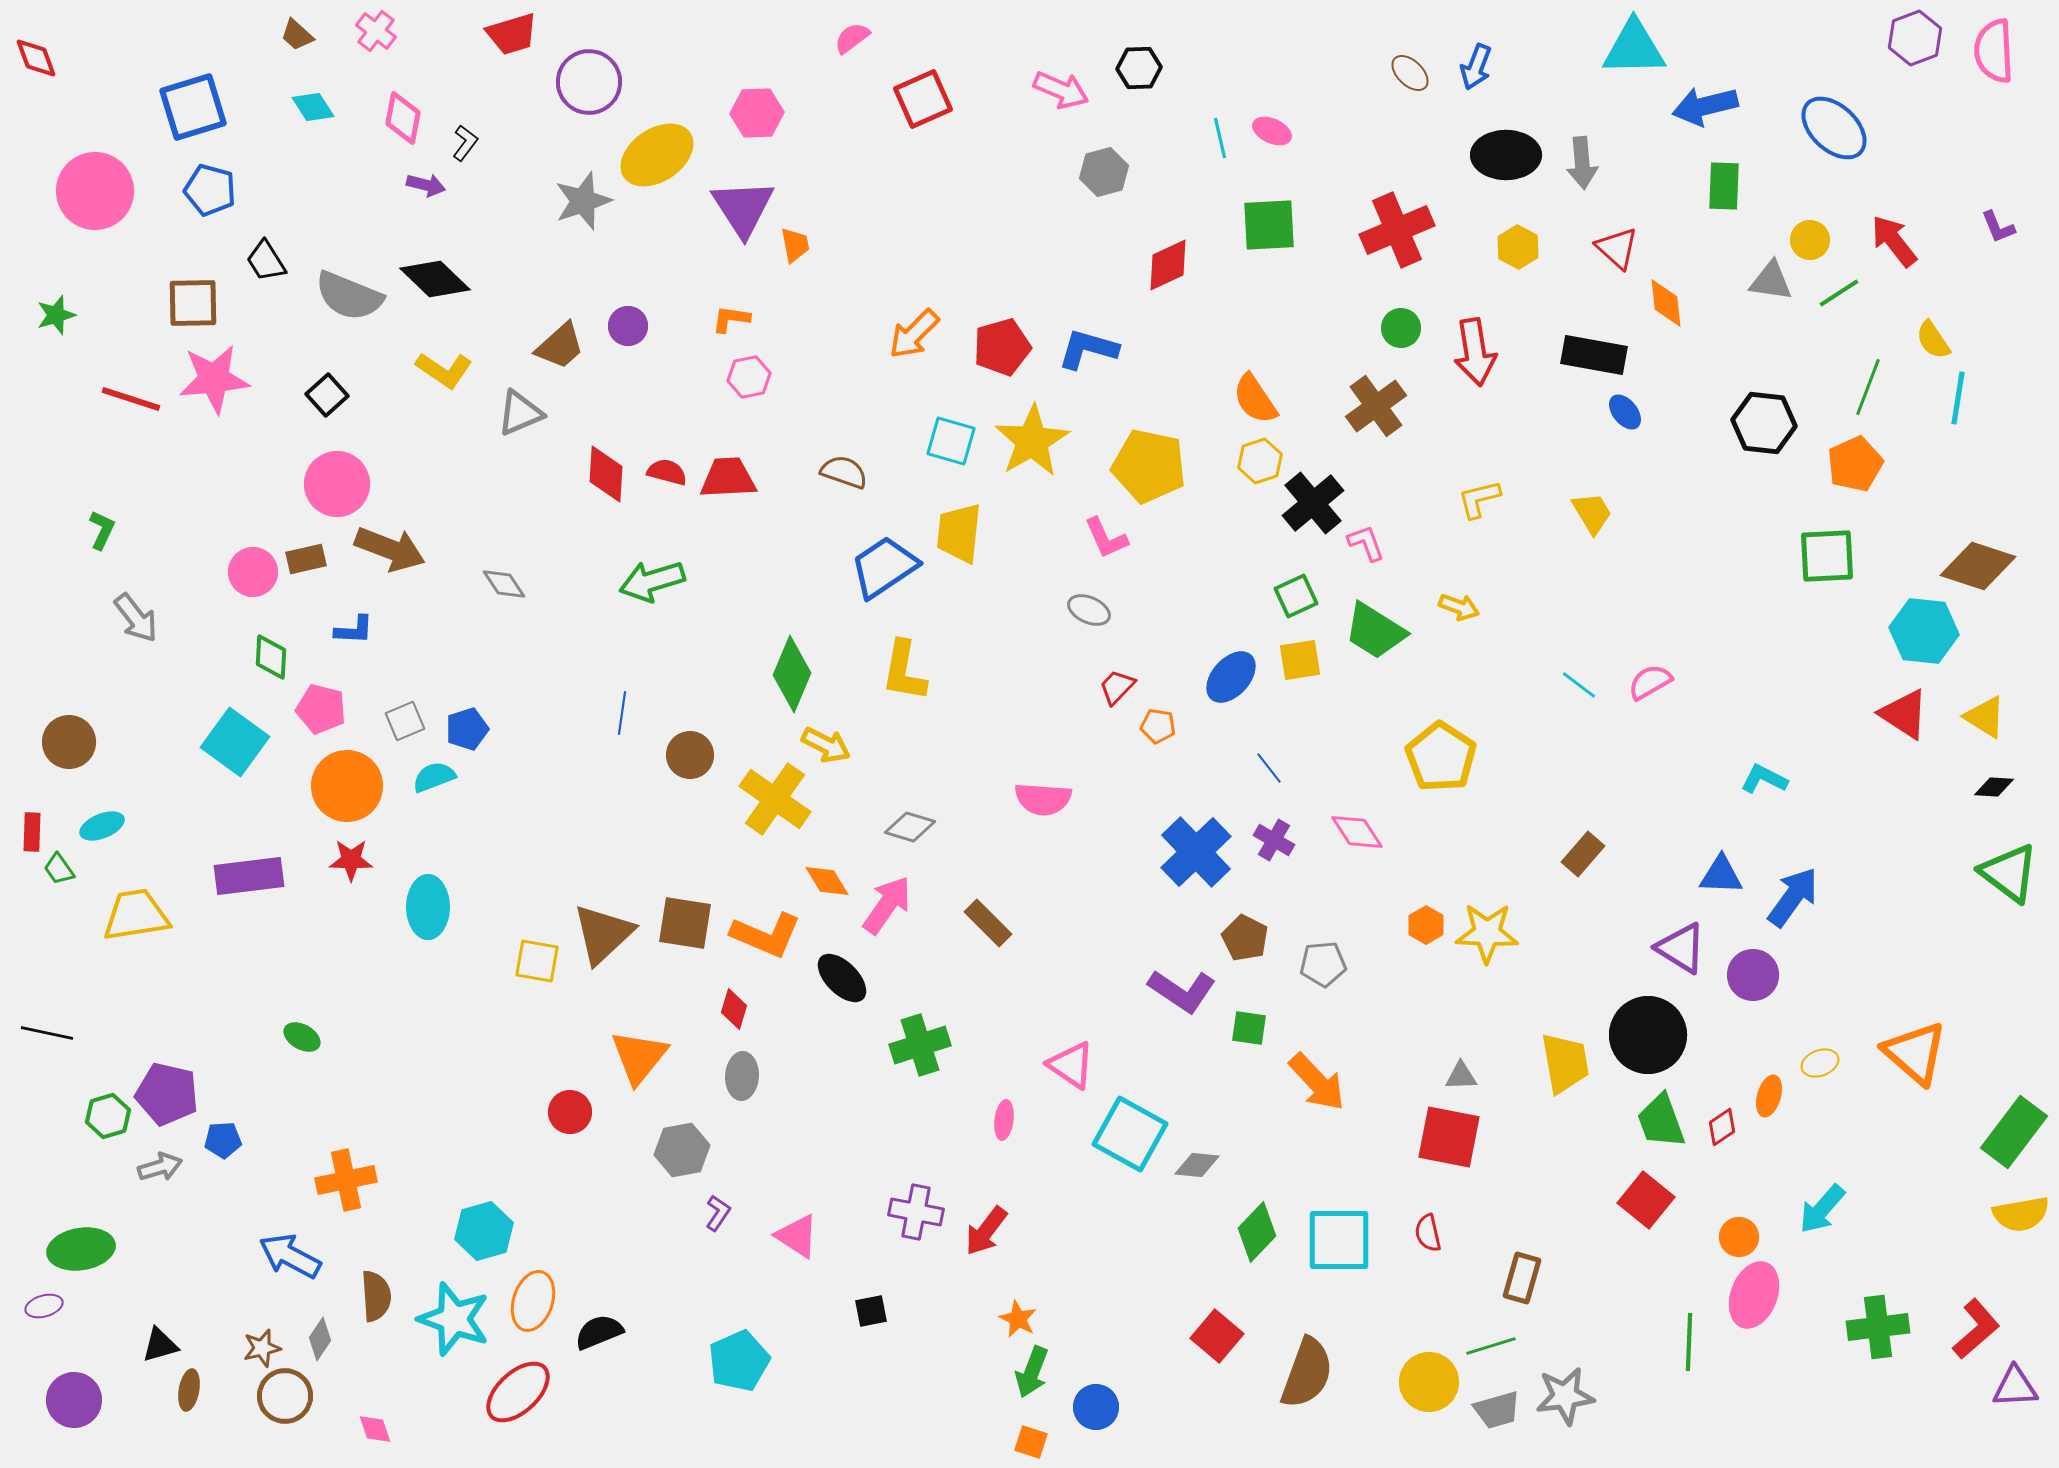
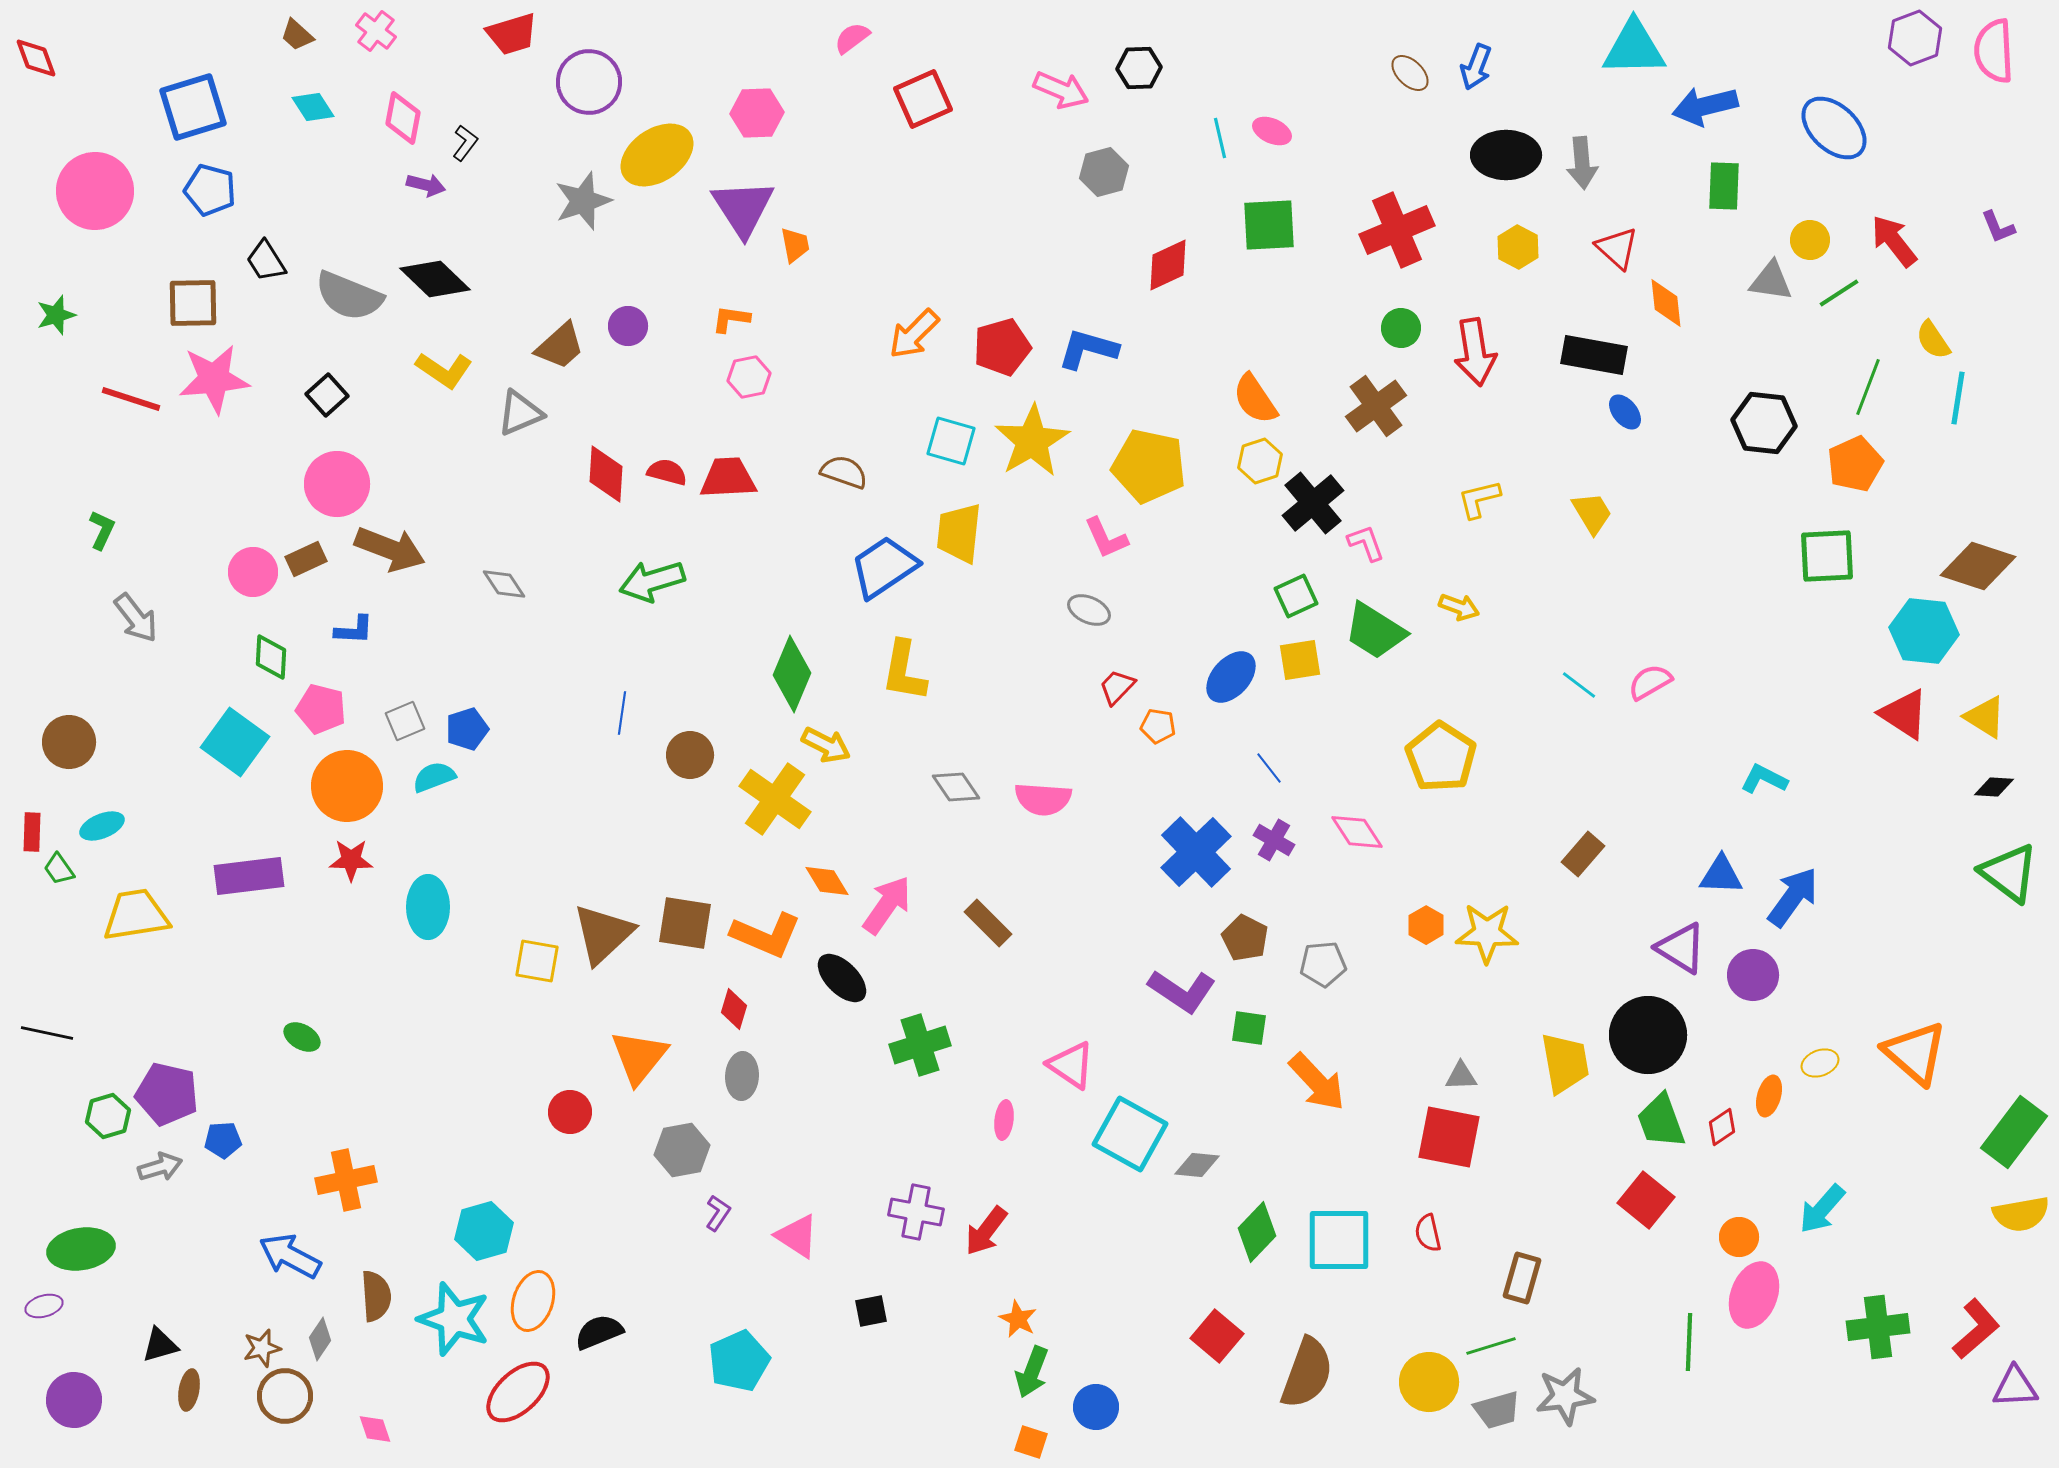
brown rectangle at (306, 559): rotated 12 degrees counterclockwise
gray diamond at (910, 827): moved 46 px right, 40 px up; rotated 39 degrees clockwise
